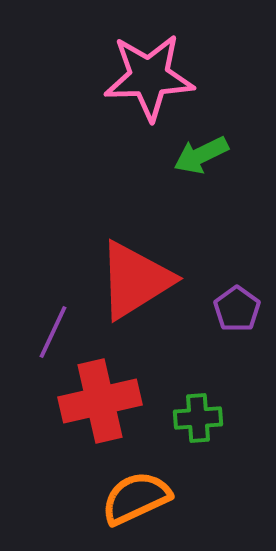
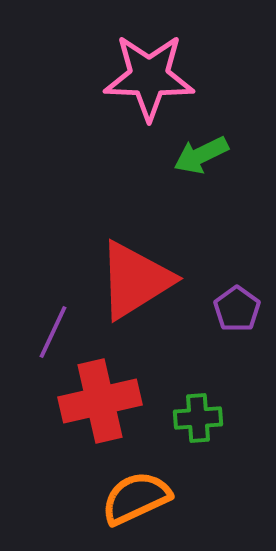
pink star: rotated 4 degrees clockwise
